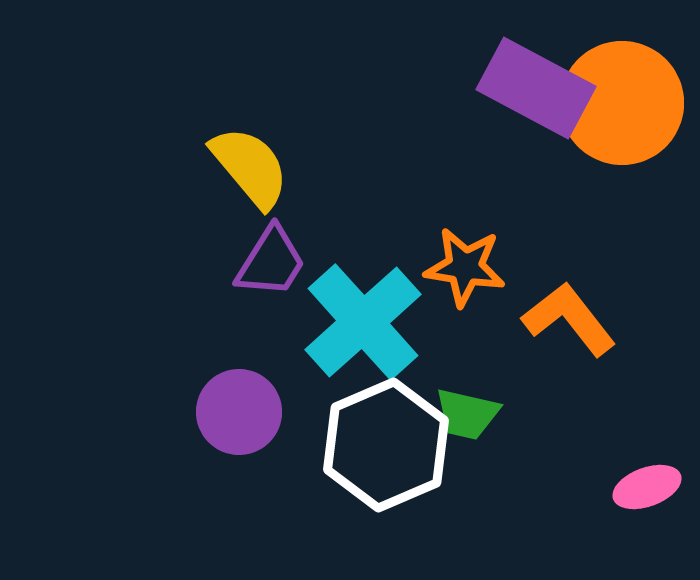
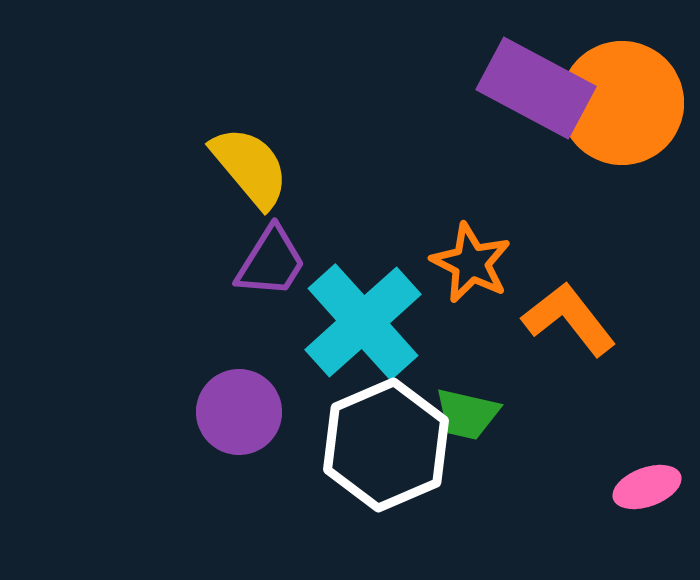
orange star: moved 6 px right, 4 px up; rotated 18 degrees clockwise
